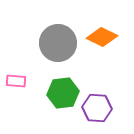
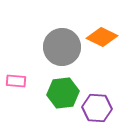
gray circle: moved 4 px right, 4 px down
